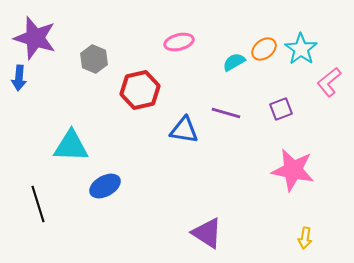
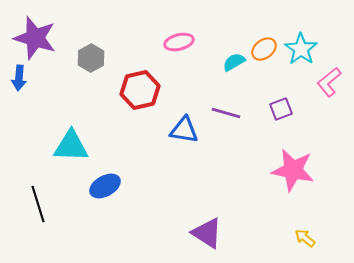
gray hexagon: moved 3 px left, 1 px up; rotated 8 degrees clockwise
yellow arrow: rotated 120 degrees clockwise
